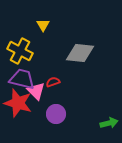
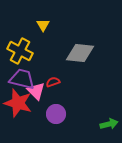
green arrow: moved 1 px down
